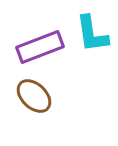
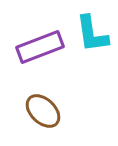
brown ellipse: moved 9 px right, 15 px down
